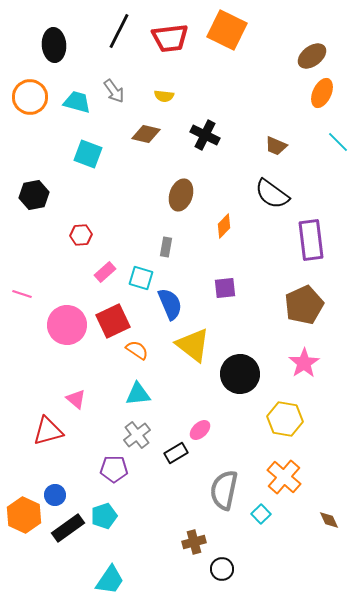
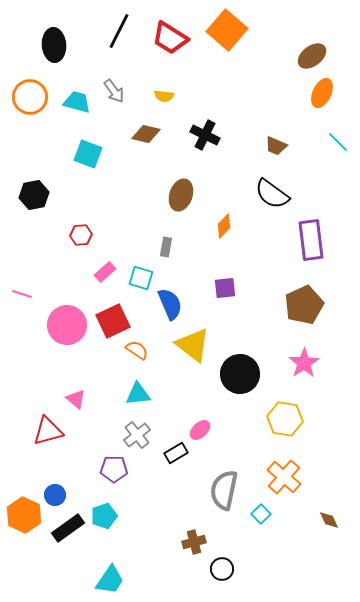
orange square at (227, 30): rotated 15 degrees clockwise
red trapezoid at (170, 38): rotated 39 degrees clockwise
